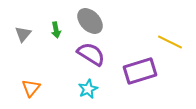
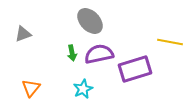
green arrow: moved 16 px right, 23 px down
gray triangle: rotated 30 degrees clockwise
yellow line: rotated 15 degrees counterclockwise
purple semicircle: moved 8 px right; rotated 44 degrees counterclockwise
purple rectangle: moved 5 px left, 2 px up
cyan star: moved 5 px left
